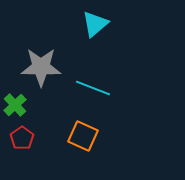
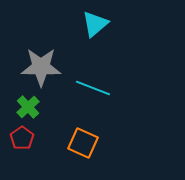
green cross: moved 13 px right, 2 px down
orange square: moved 7 px down
